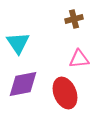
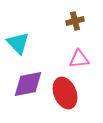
brown cross: moved 1 px right, 2 px down
cyan triangle: rotated 10 degrees counterclockwise
purple diamond: moved 5 px right
